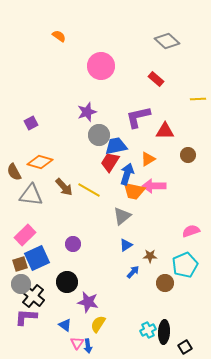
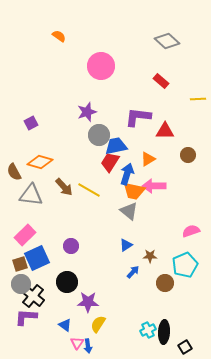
red rectangle at (156, 79): moved 5 px right, 2 px down
purple L-shape at (138, 117): rotated 20 degrees clockwise
gray triangle at (122, 216): moved 7 px right, 5 px up; rotated 42 degrees counterclockwise
purple circle at (73, 244): moved 2 px left, 2 px down
purple star at (88, 302): rotated 10 degrees counterclockwise
